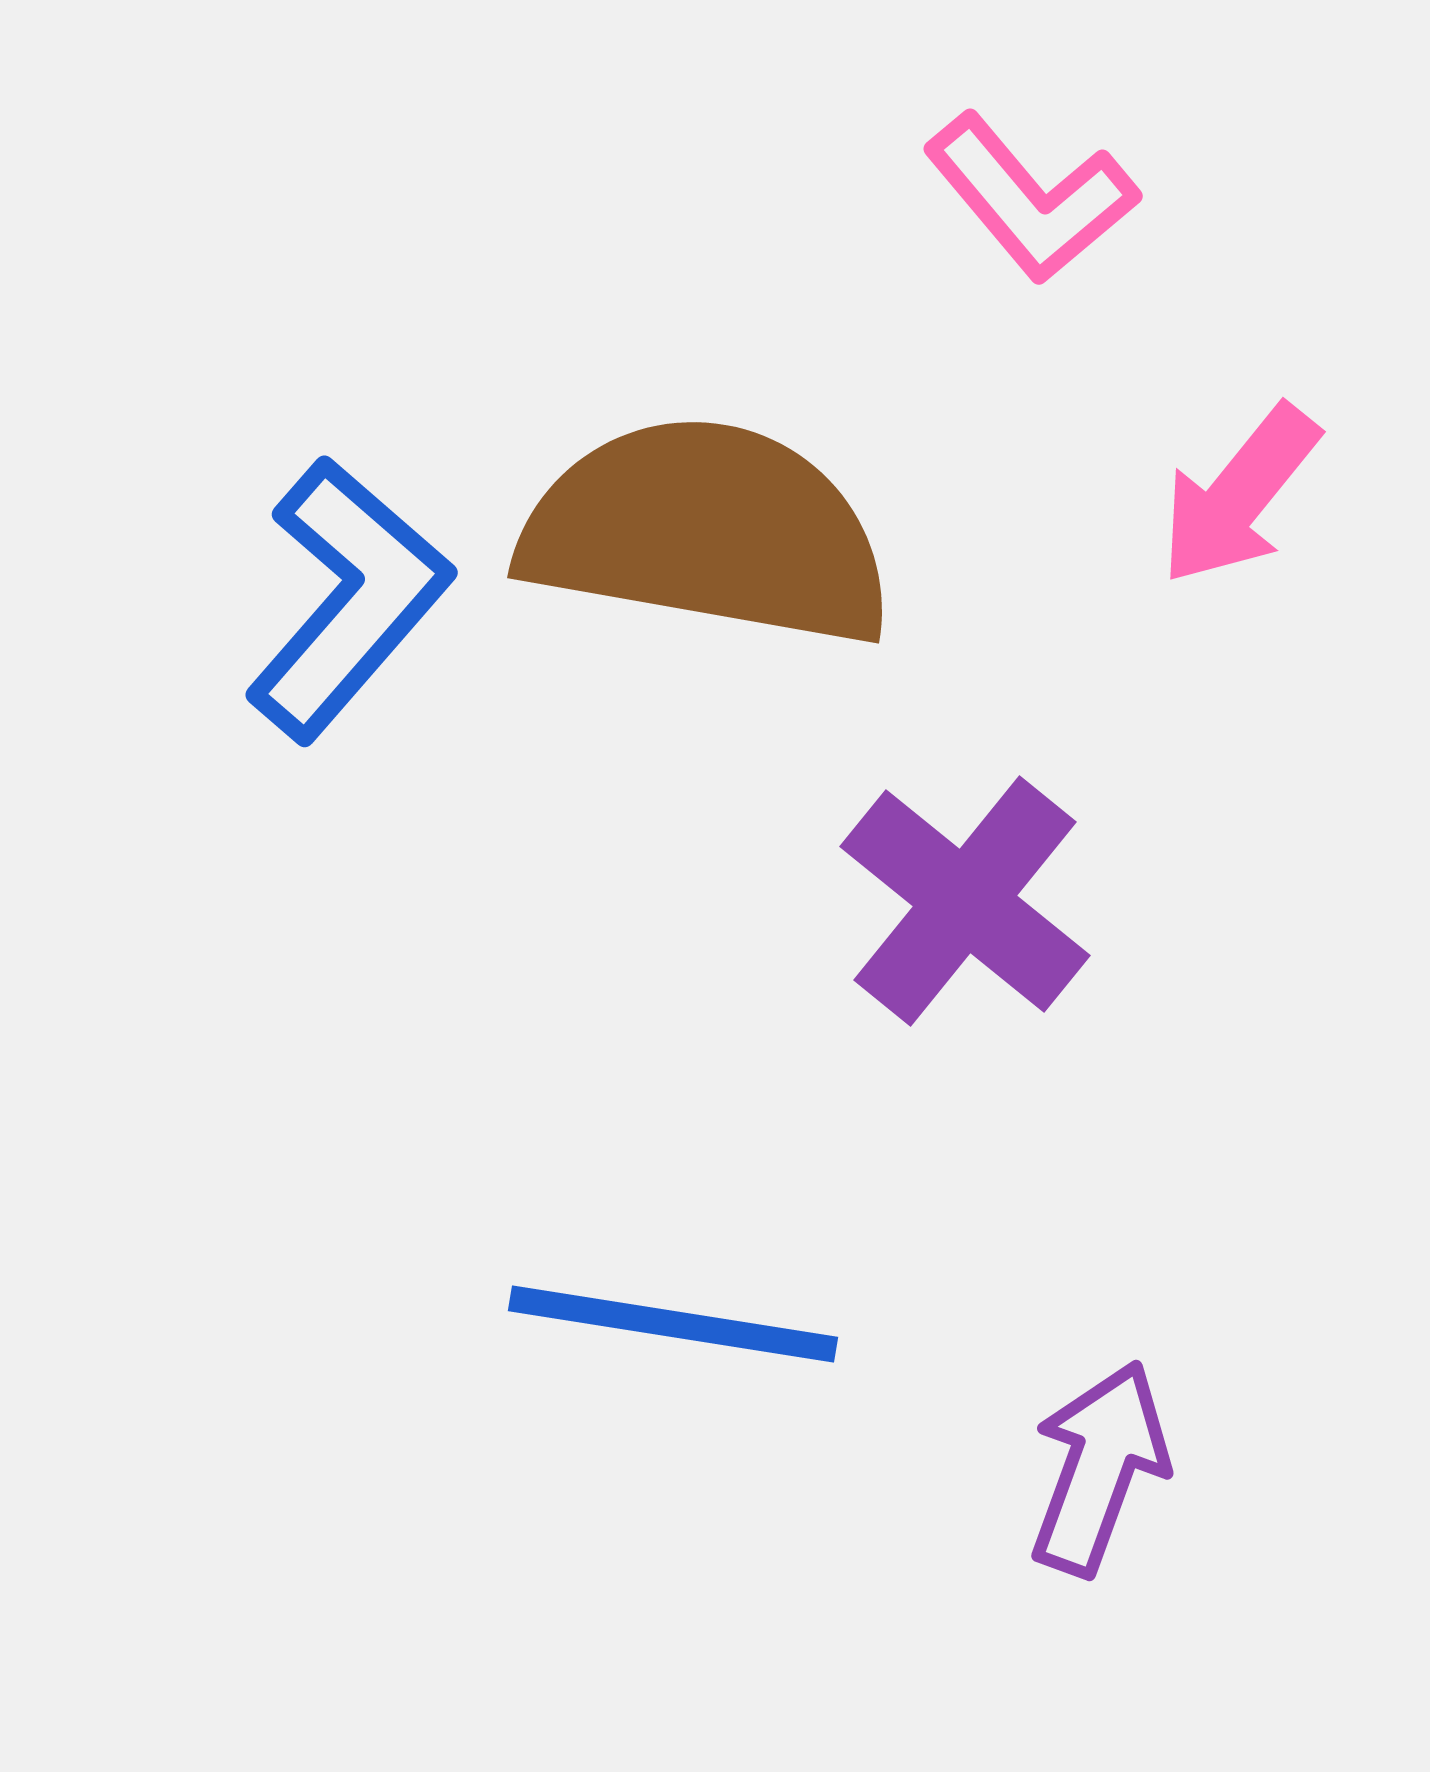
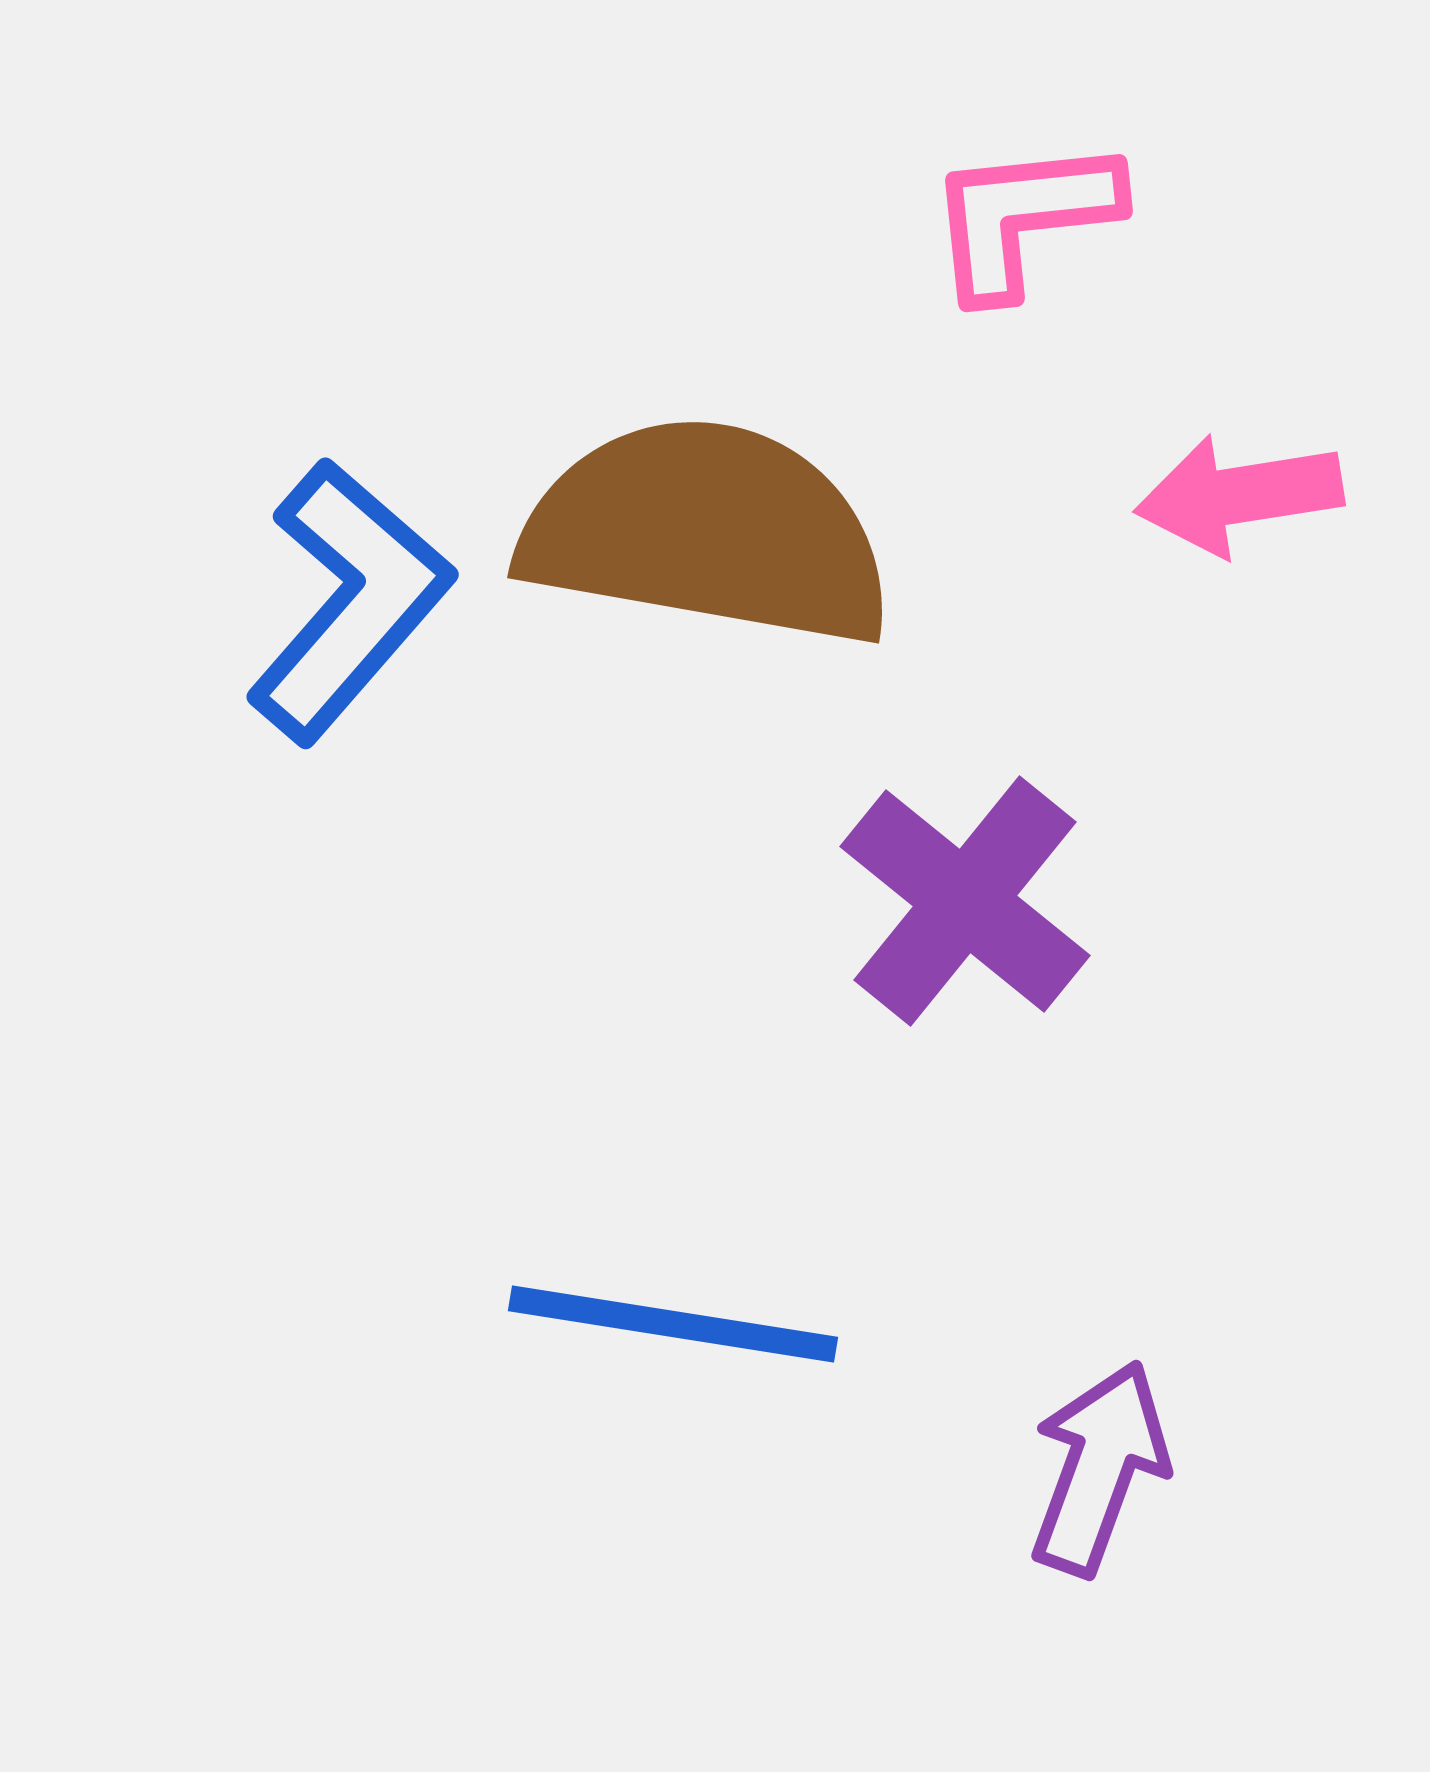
pink L-shape: moved 8 px left, 19 px down; rotated 124 degrees clockwise
pink arrow: rotated 42 degrees clockwise
blue L-shape: moved 1 px right, 2 px down
